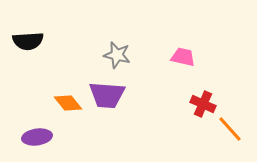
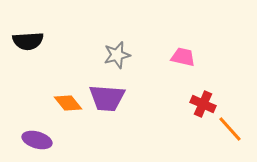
gray star: rotated 28 degrees counterclockwise
purple trapezoid: moved 3 px down
purple ellipse: moved 3 px down; rotated 24 degrees clockwise
